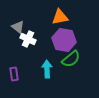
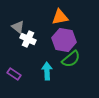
cyan arrow: moved 2 px down
purple rectangle: rotated 48 degrees counterclockwise
